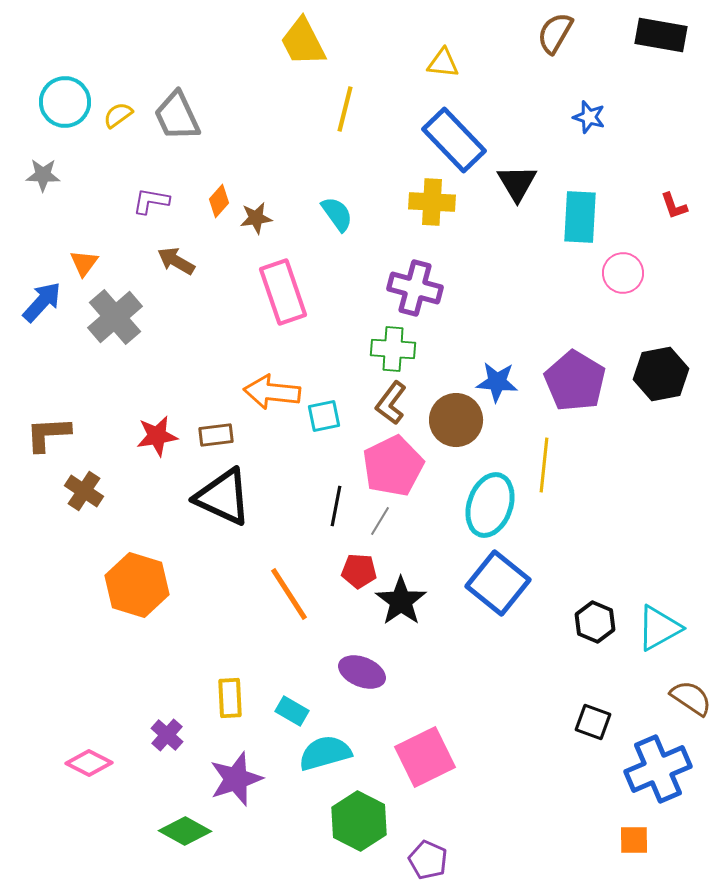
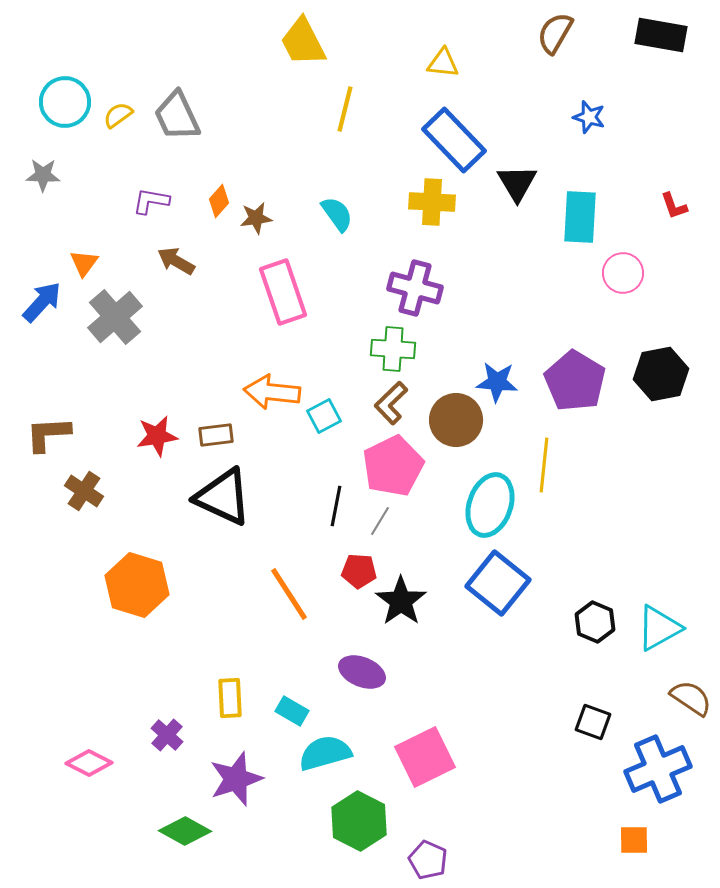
brown L-shape at (391, 403): rotated 9 degrees clockwise
cyan square at (324, 416): rotated 16 degrees counterclockwise
